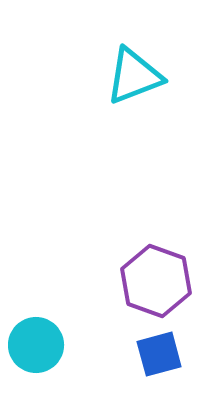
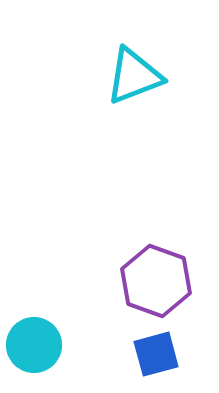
cyan circle: moved 2 px left
blue square: moved 3 px left
